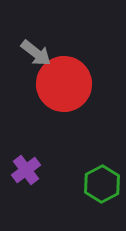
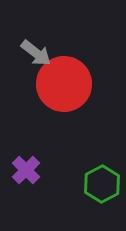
purple cross: rotated 8 degrees counterclockwise
